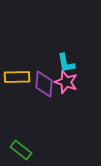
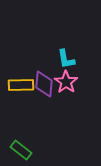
cyan L-shape: moved 4 px up
yellow rectangle: moved 4 px right, 8 px down
pink star: rotated 15 degrees clockwise
